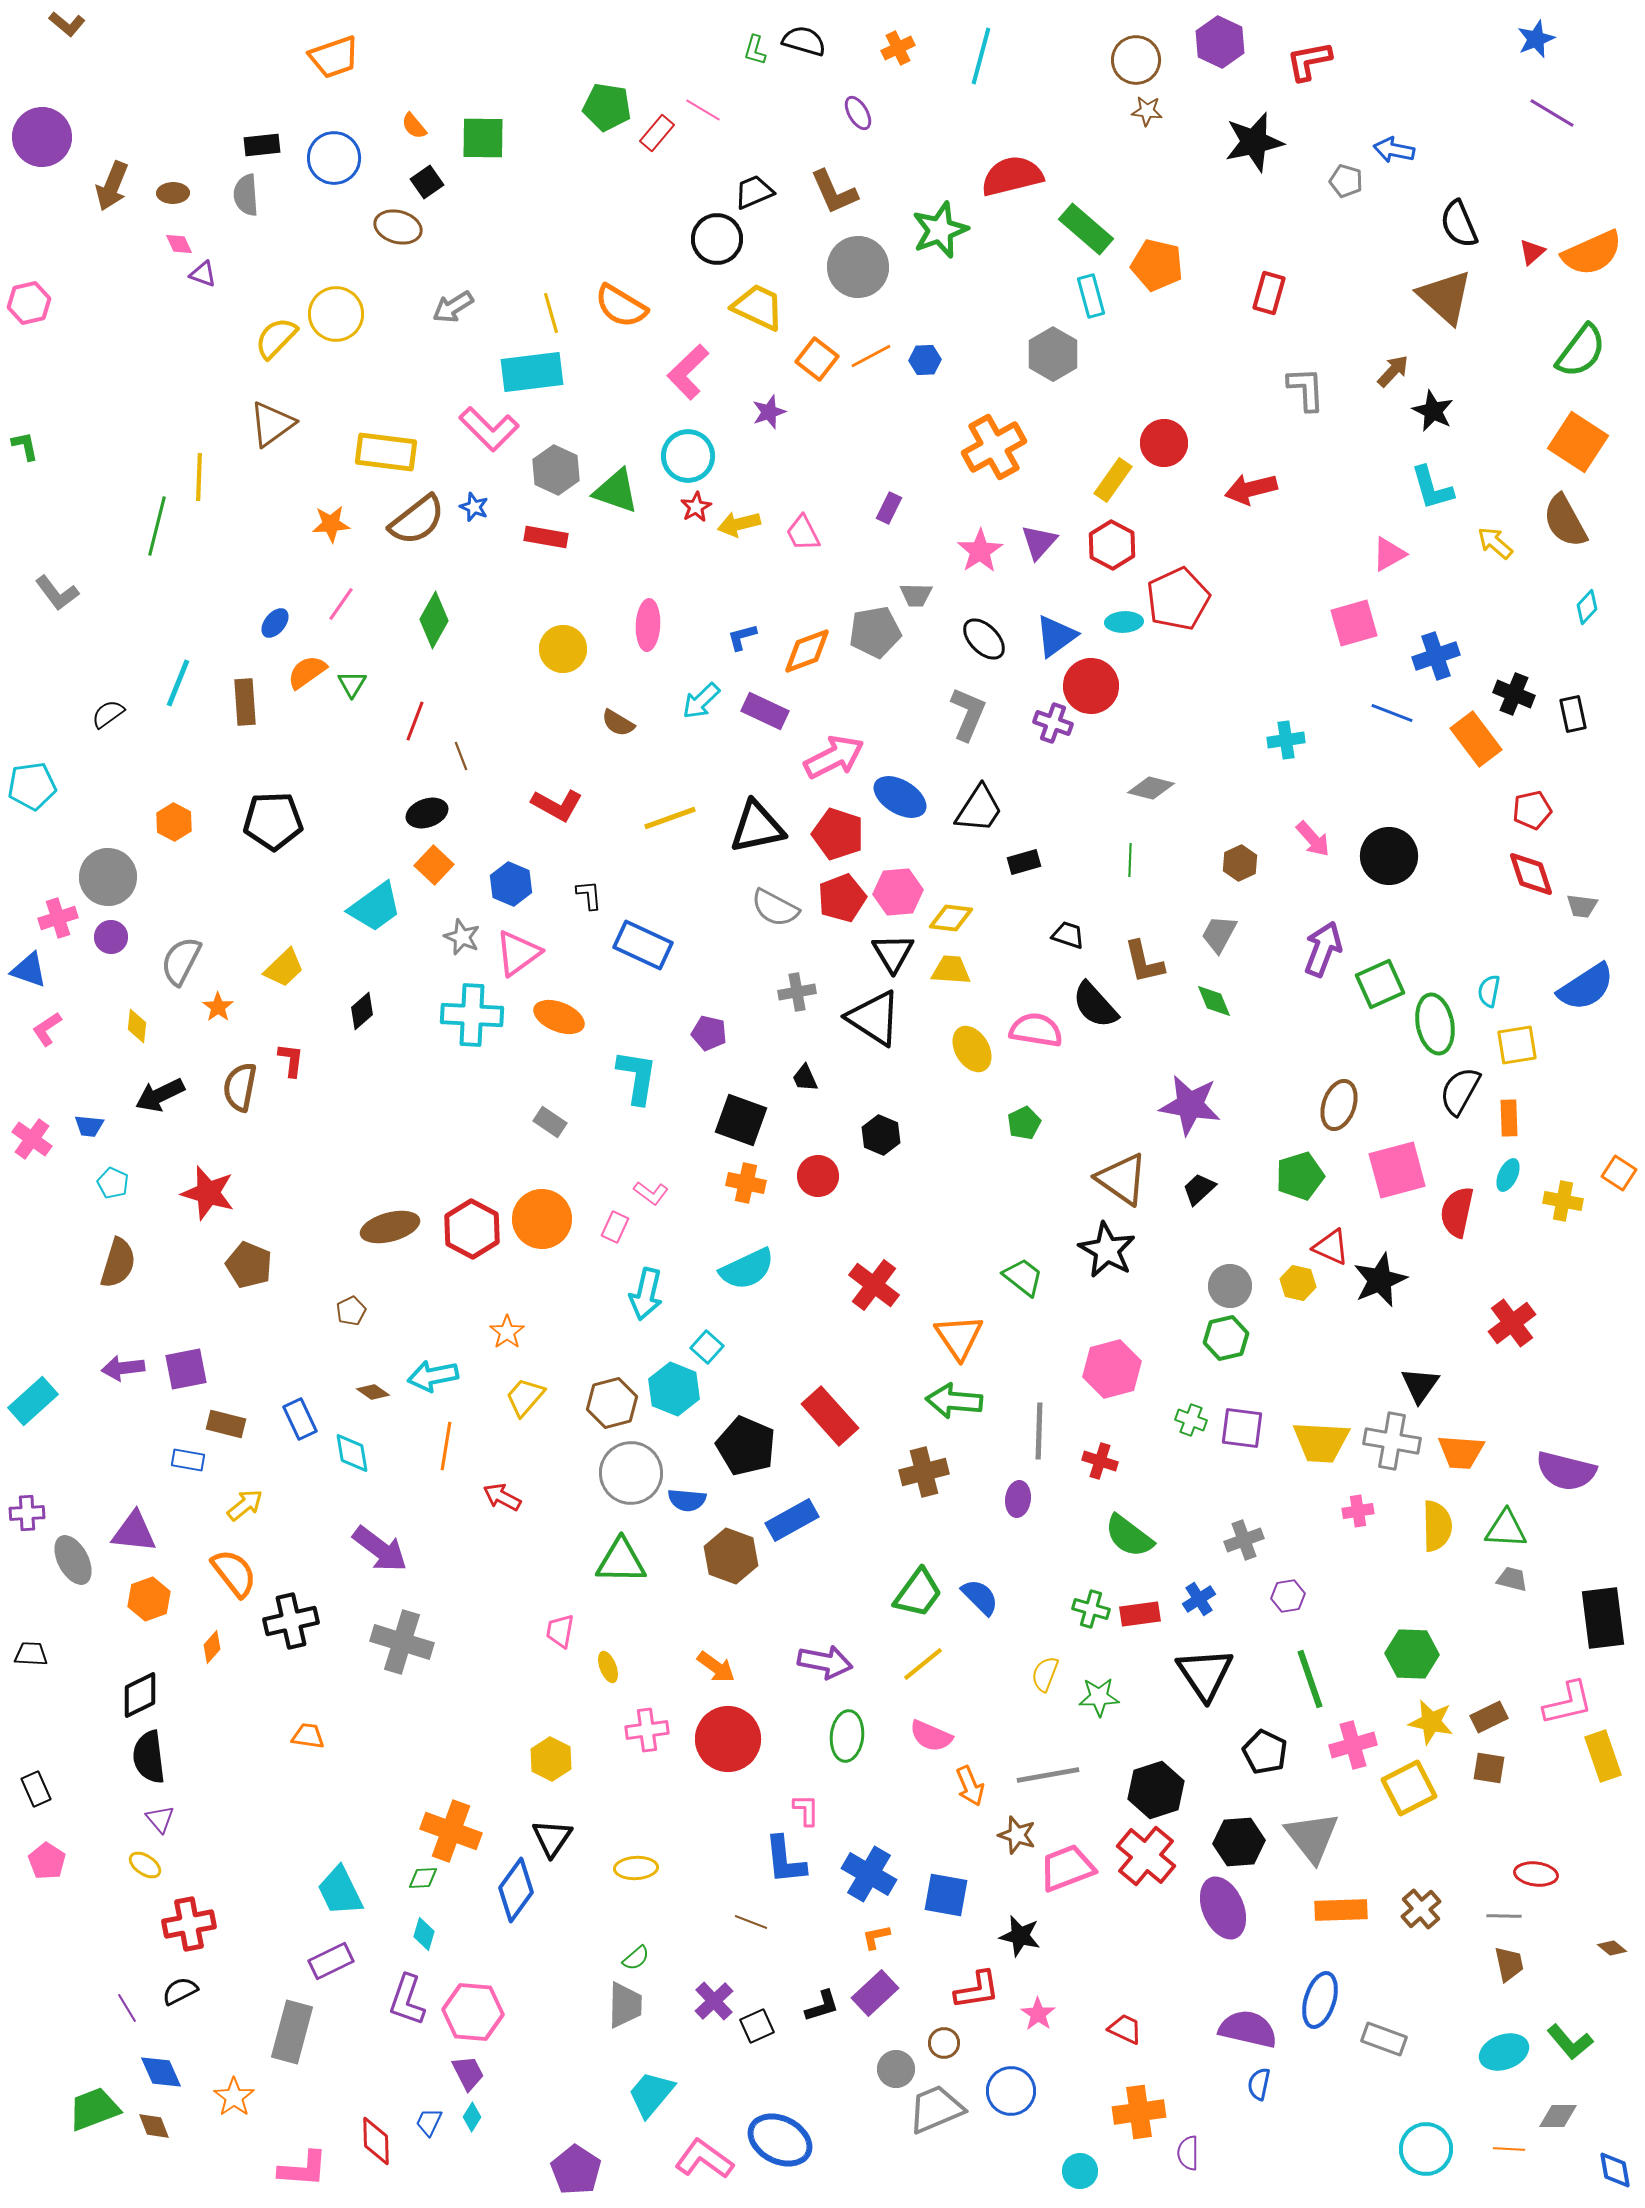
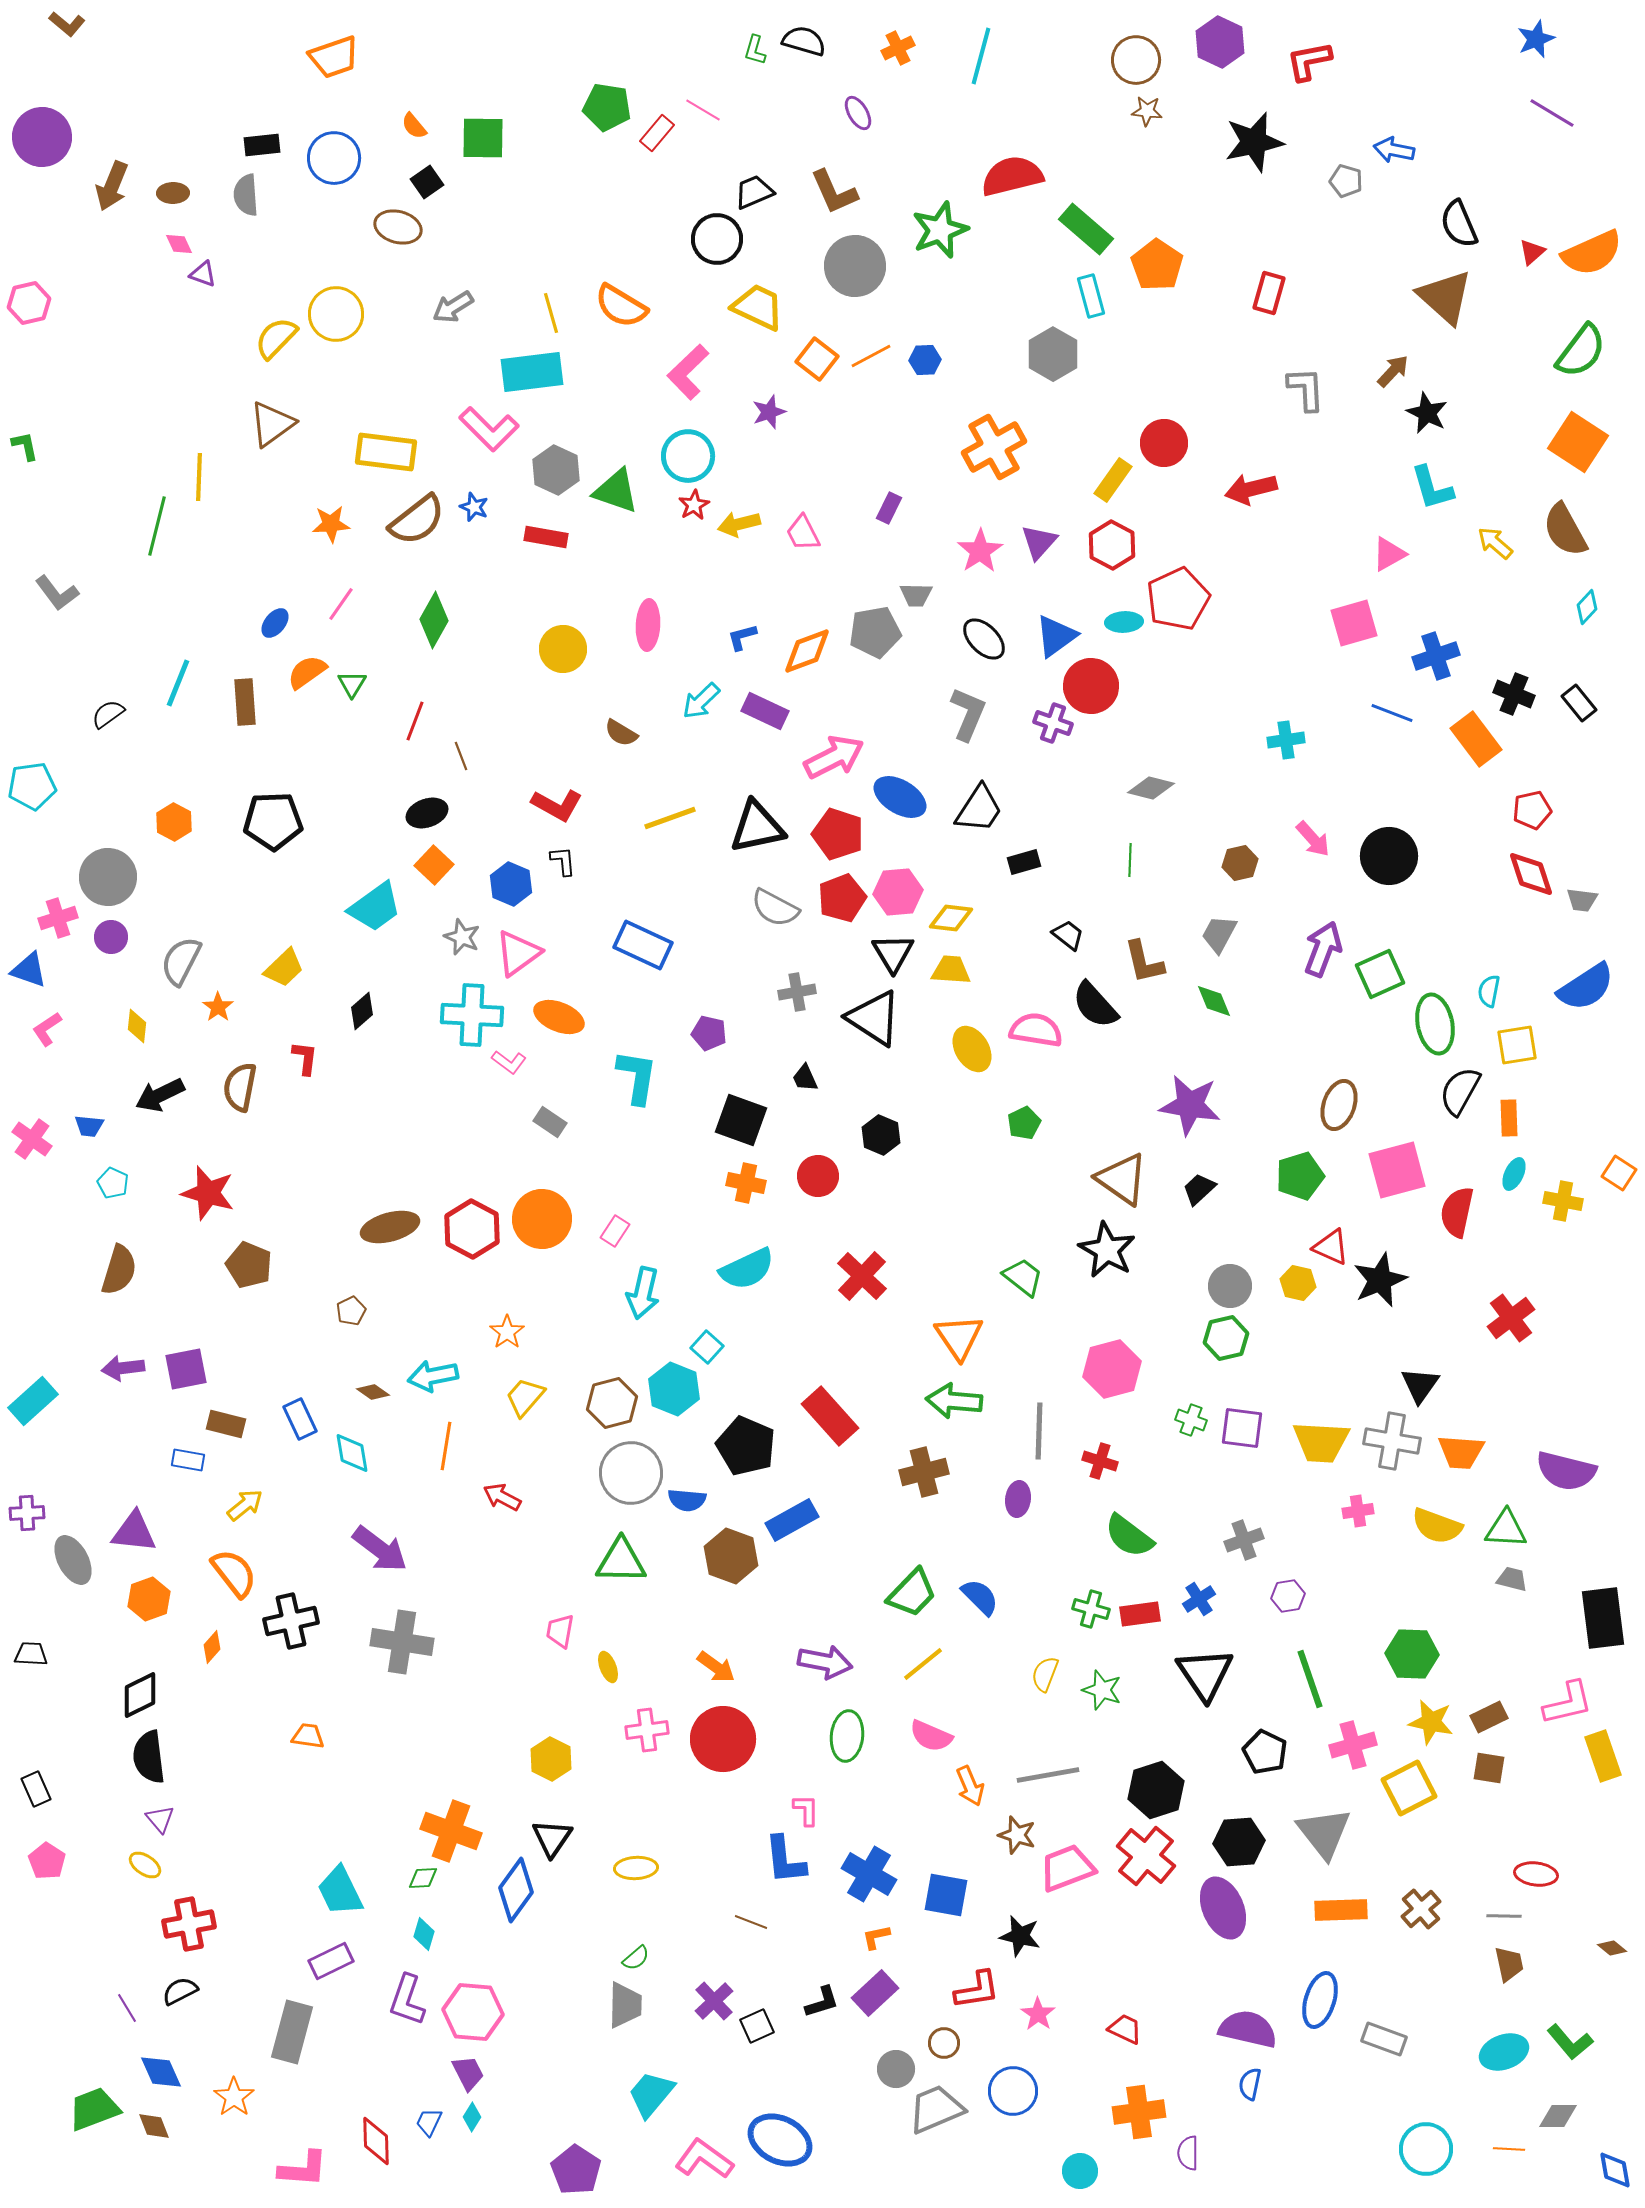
orange pentagon at (1157, 265): rotated 21 degrees clockwise
gray circle at (858, 267): moved 3 px left, 1 px up
black star at (1433, 411): moved 6 px left, 2 px down
red star at (696, 507): moved 2 px left, 2 px up
brown semicircle at (1565, 521): moved 9 px down
black rectangle at (1573, 714): moved 6 px right, 11 px up; rotated 27 degrees counterclockwise
brown semicircle at (618, 723): moved 3 px right, 10 px down
brown hexagon at (1240, 863): rotated 12 degrees clockwise
black L-shape at (589, 895): moved 26 px left, 34 px up
gray trapezoid at (1582, 906): moved 6 px up
black trapezoid at (1068, 935): rotated 20 degrees clockwise
green square at (1380, 984): moved 10 px up
red L-shape at (291, 1060): moved 14 px right, 2 px up
cyan ellipse at (1508, 1175): moved 6 px right, 1 px up
pink L-shape at (651, 1193): moved 142 px left, 131 px up
pink rectangle at (615, 1227): moved 4 px down; rotated 8 degrees clockwise
brown semicircle at (118, 1263): moved 1 px right, 7 px down
red cross at (874, 1285): moved 12 px left, 9 px up; rotated 6 degrees clockwise
cyan arrow at (646, 1294): moved 3 px left, 1 px up
red cross at (1512, 1323): moved 1 px left, 5 px up
yellow semicircle at (1437, 1526): rotated 111 degrees clockwise
green trapezoid at (918, 1593): moved 6 px left; rotated 8 degrees clockwise
gray cross at (402, 1642): rotated 8 degrees counterclockwise
green star at (1099, 1697): moved 3 px right, 7 px up; rotated 21 degrees clockwise
red circle at (728, 1739): moved 5 px left
gray triangle at (1312, 1837): moved 12 px right, 4 px up
black L-shape at (822, 2006): moved 4 px up
blue semicircle at (1259, 2084): moved 9 px left
blue circle at (1011, 2091): moved 2 px right
